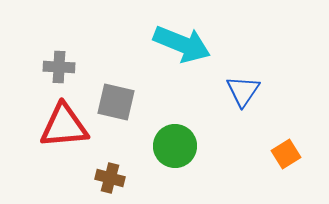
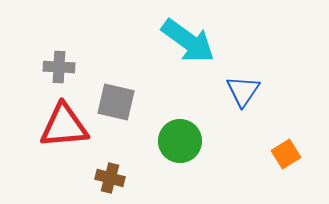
cyan arrow: moved 6 px right, 3 px up; rotated 14 degrees clockwise
green circle: moved 5 px right, 5 px up
